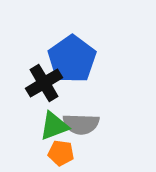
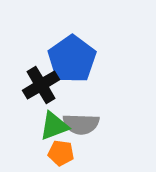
black cross: moved 3 px left, 2 px down
